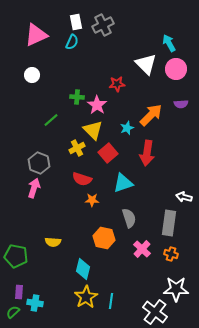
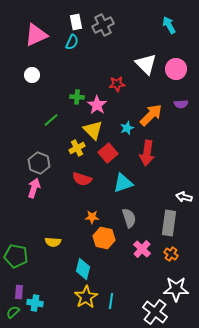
cyan arrow: moved 18 px up
orange star: moved 17 px down
orange cross: rotated 16 degrees clockwise
